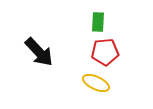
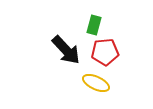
green rectangle: moved 4 px left, 3 px down; rotated 12 degrees clockwise
black arrow: moved 27 px right, 2 px up
